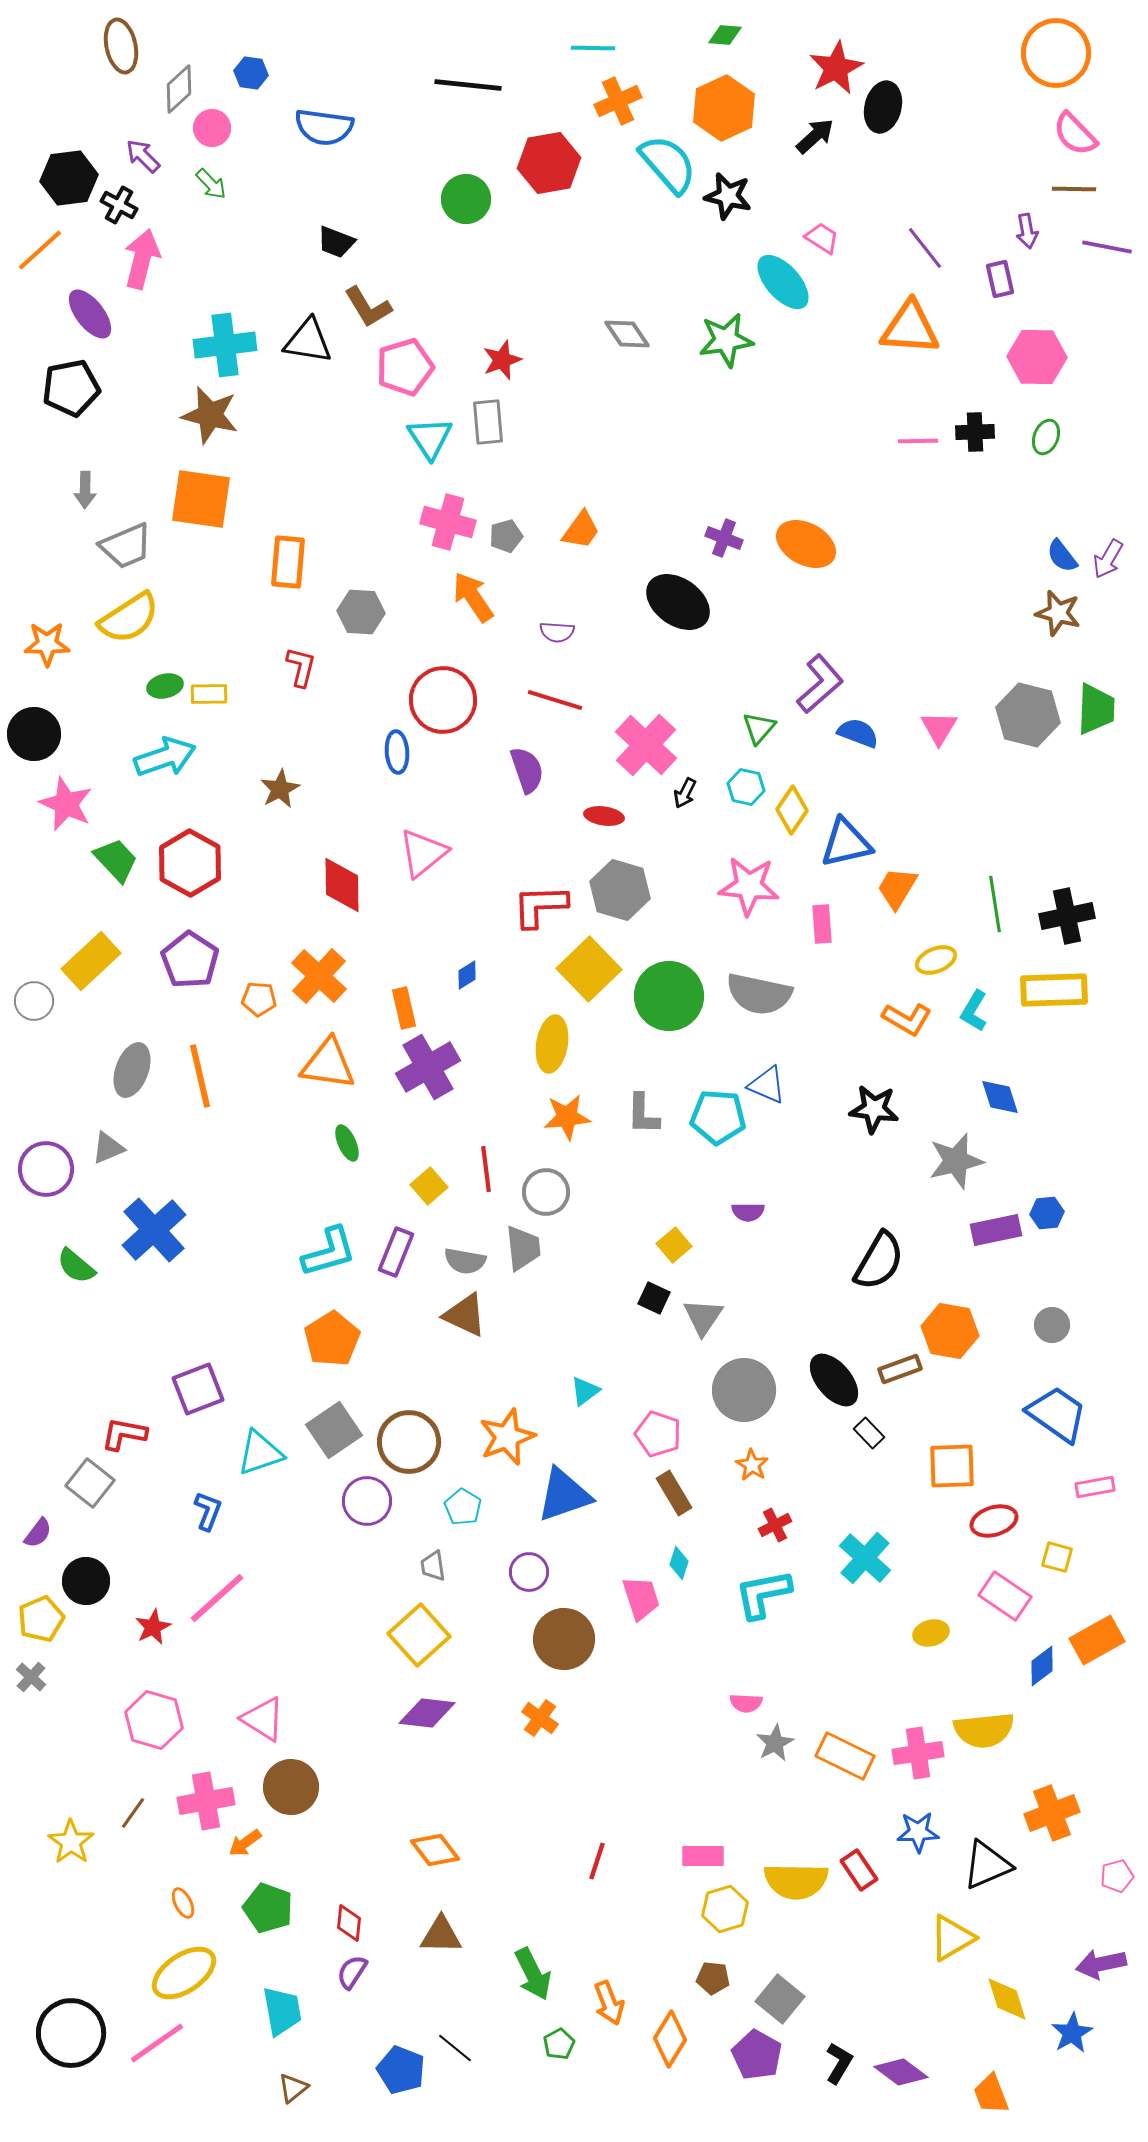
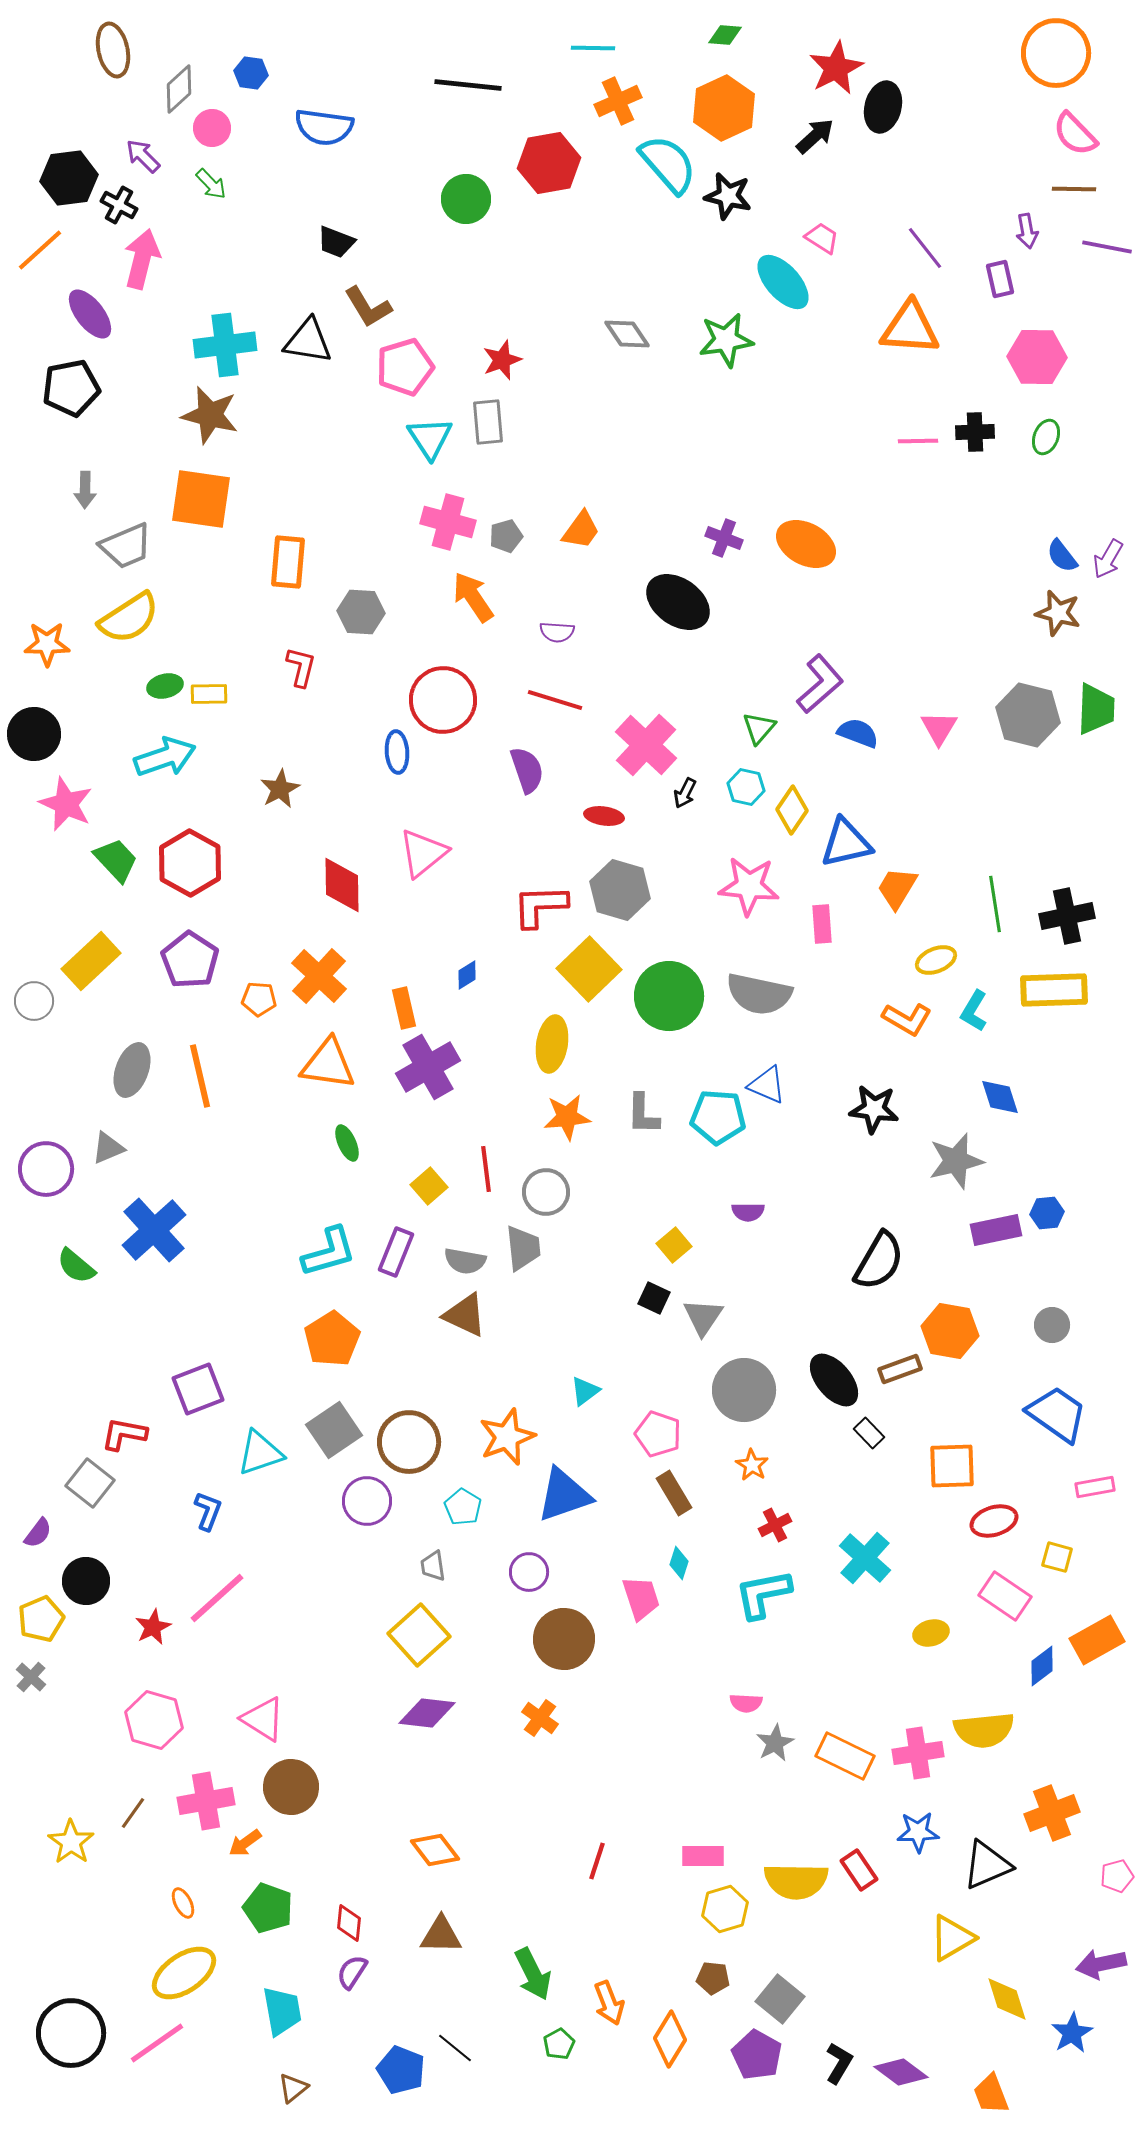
brown ellipse at (121, 46): moved 8 px left, 4 px down
